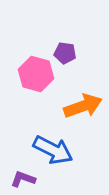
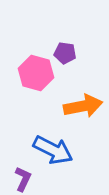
pink hexagon: moved 1 px up
orange arrow: rotated 9 degrees clockwise
purple L-shape: rotated 95 degrees clockwise
